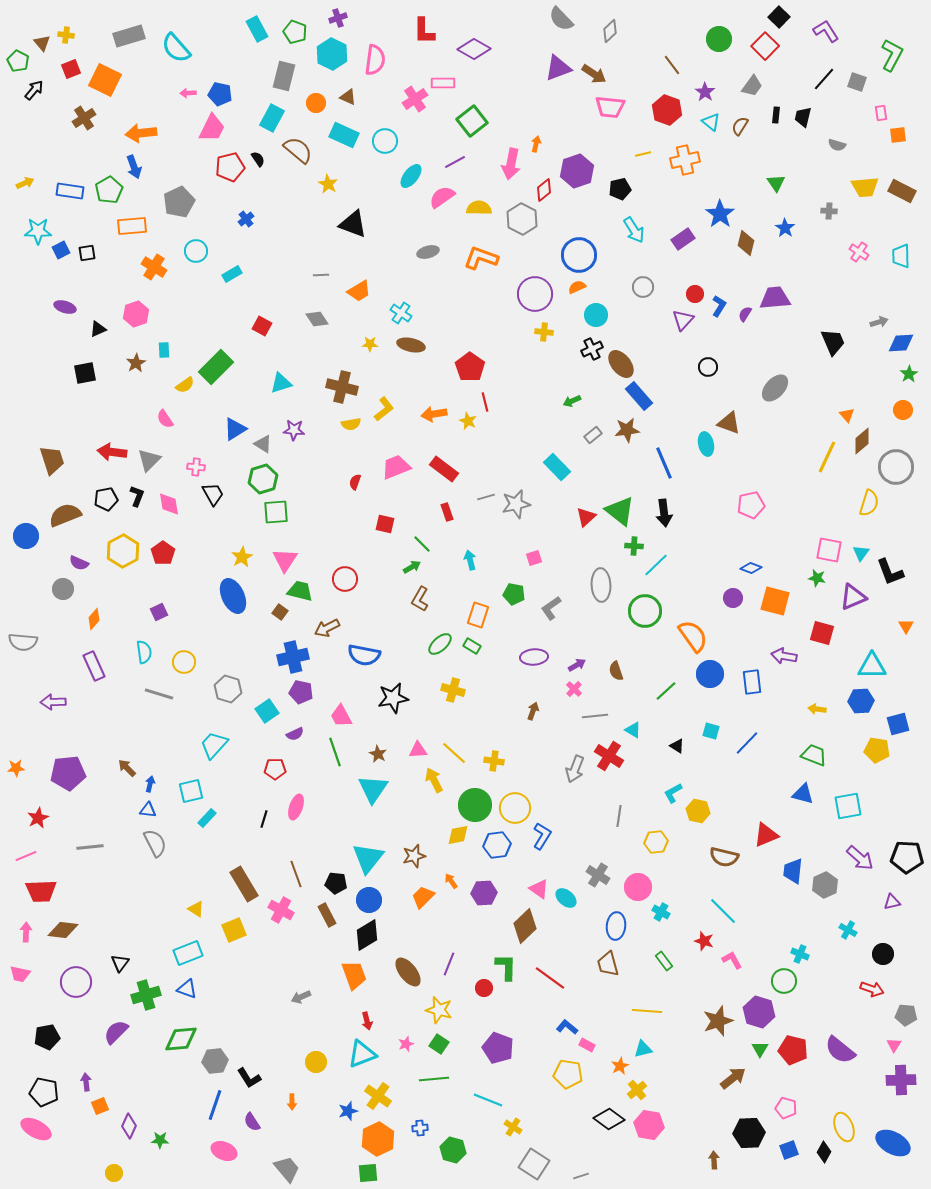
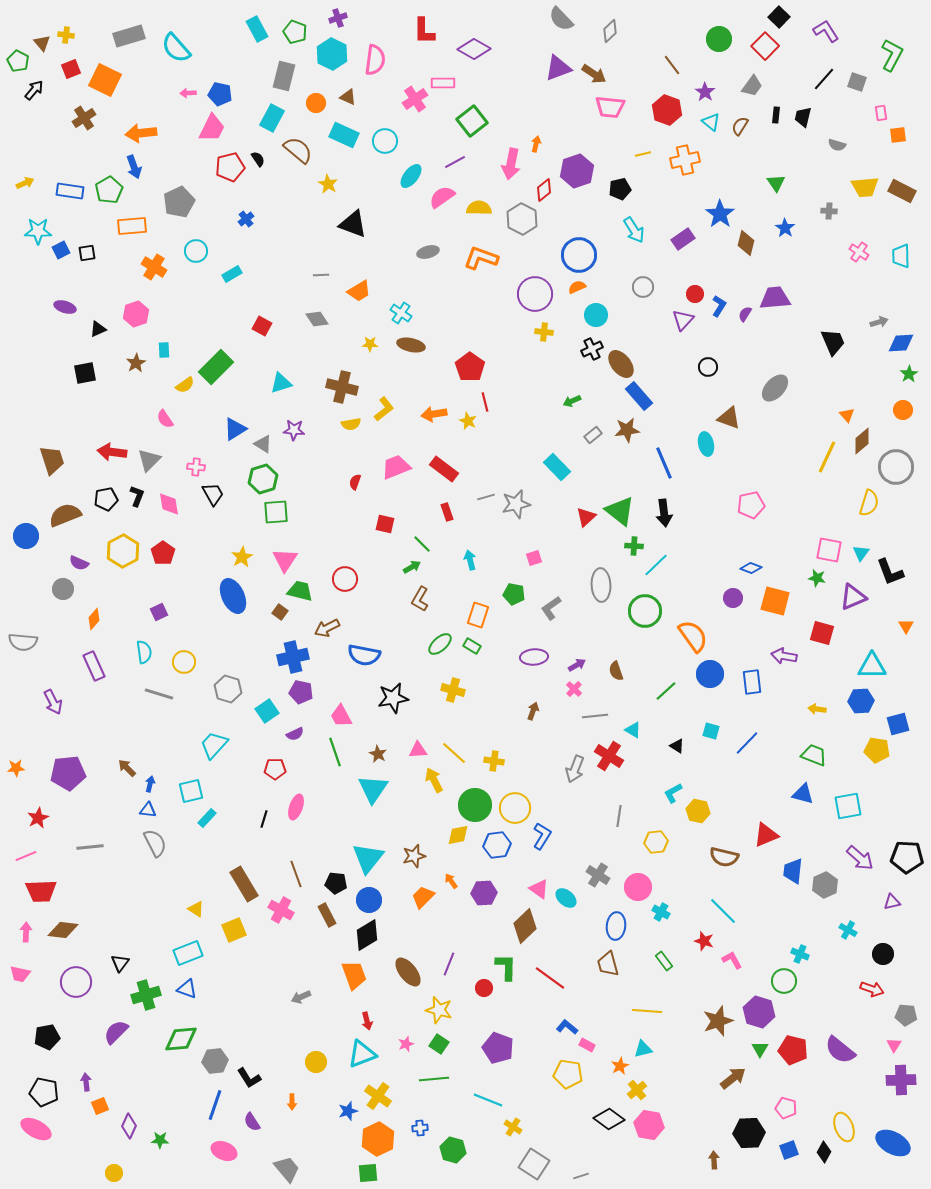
brown triangle at (729, 423): moved 5 px up
purple arrow at (53, 702): rotated 115 degrees counterclockwise
